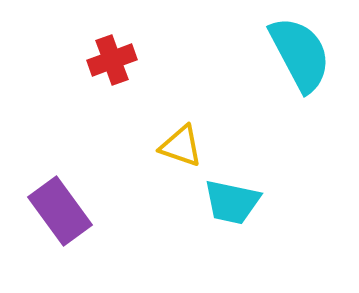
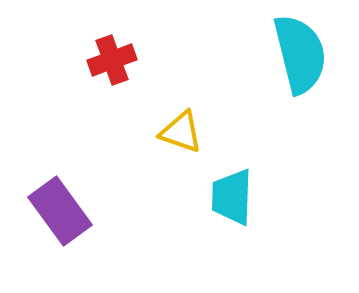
cyan semicircle: rotated 14 degrees clockwise
yellow triangle: moved 14 px up
cyan trapezoid: moved 5 px up; rotated 80 degrees clockwise
